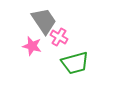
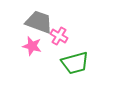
gray trapezoid: moved 5 px left, 1 px down; rotated 36 degrees counterclockwise
pink cross: moved 1 px up
